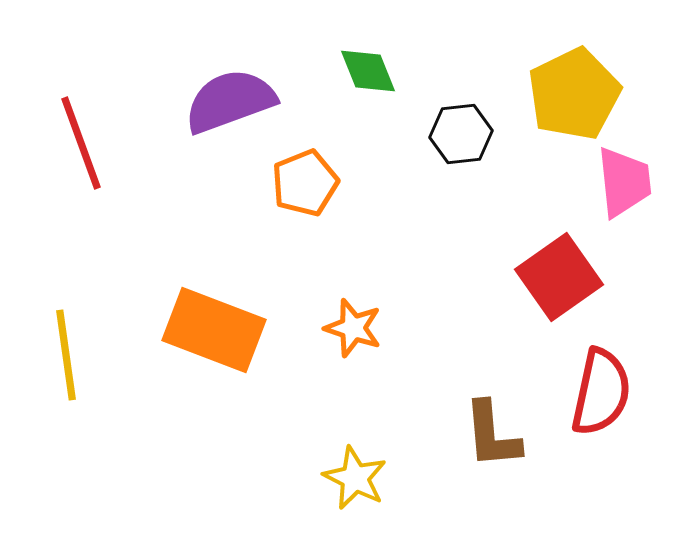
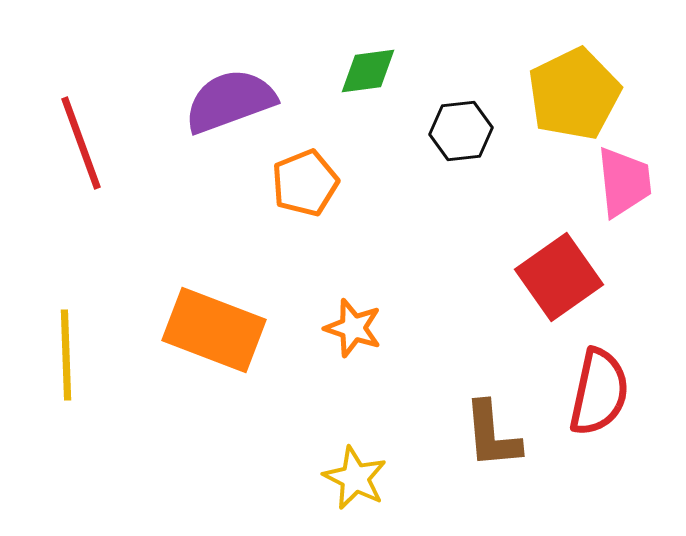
green diamond: rotated 76 degrees counterclockwise
black hexagon: moved 3 px up
yellow line: rotated 6 degrees clockwise
red semicircle: moved 2 px left
